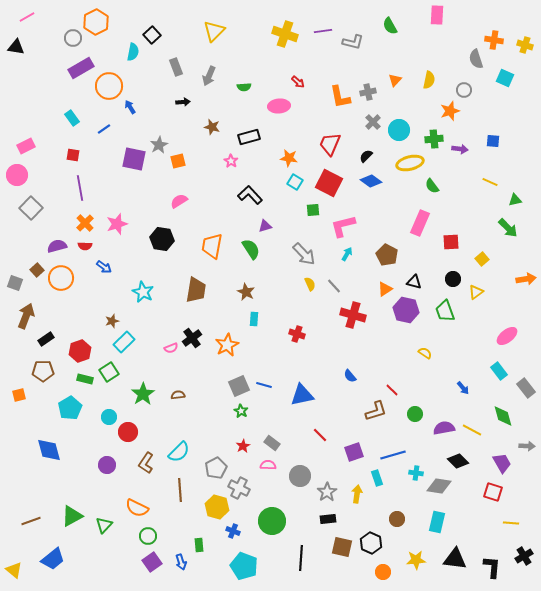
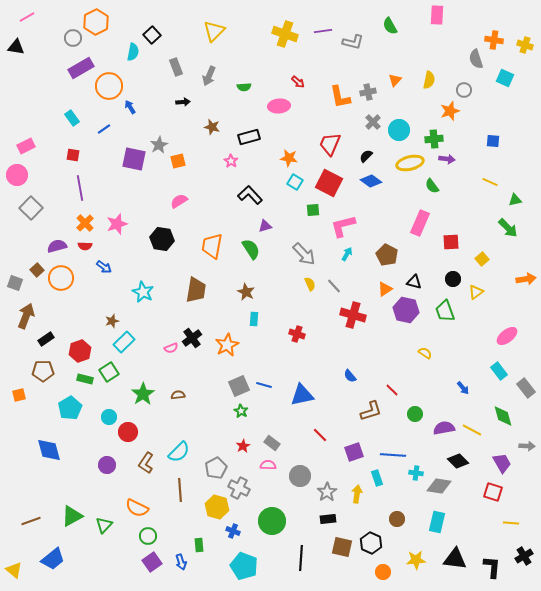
purple arrow at (460, 149): moved 13 px left, 10 px down
brown L-shape at (376, 411): moved 5 px left
blue line at (393, 455): rotated 20 degrees clockwise
